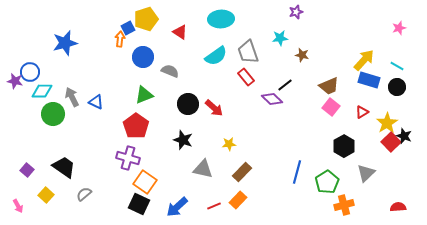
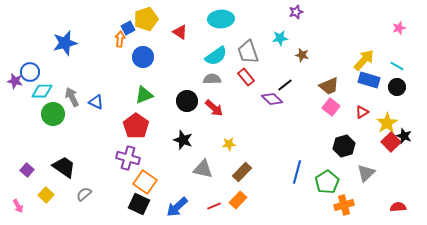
gray semicircle at (170, 71): moved 42 px right, 8 px down; rotated 24 degrees counterclockwise
black circle at (188, 104): moved 1 px left, 3 px up
black hexagon at (344, 146): rotated 15 degrees clockwise
